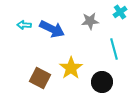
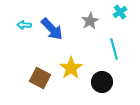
gray star: rotated 24 degrees counterclockwise
blue arrow: rotated 20 degrees clockwise
